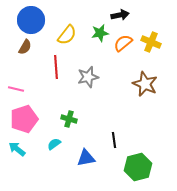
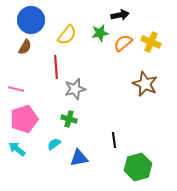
gray star: moved 13 px left, 12 px down
blue triangle: moved 7 px left
